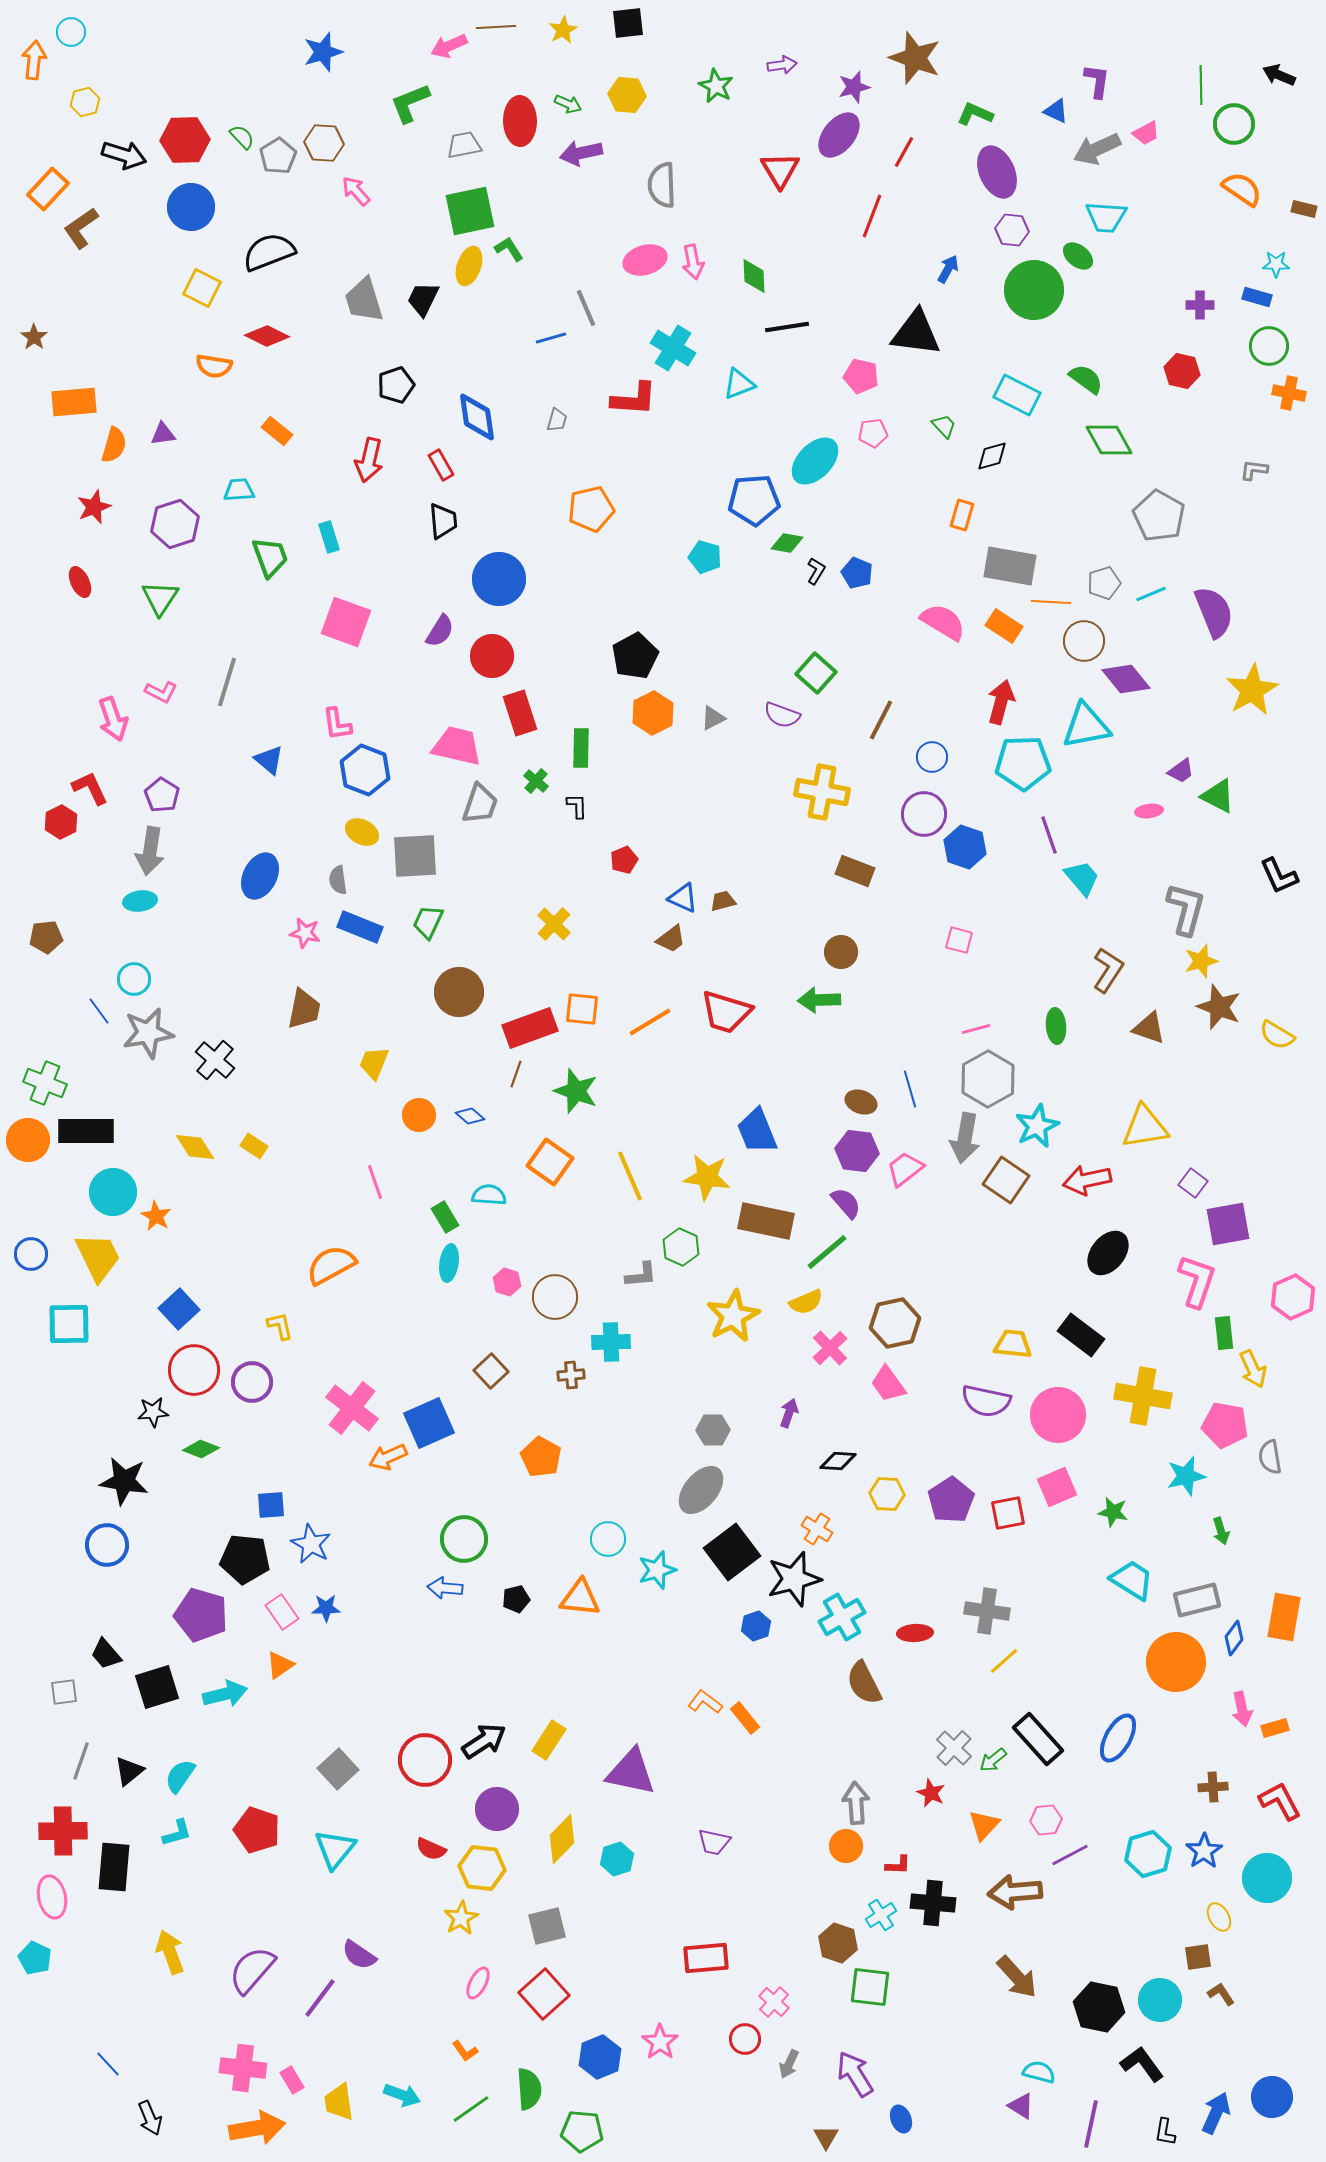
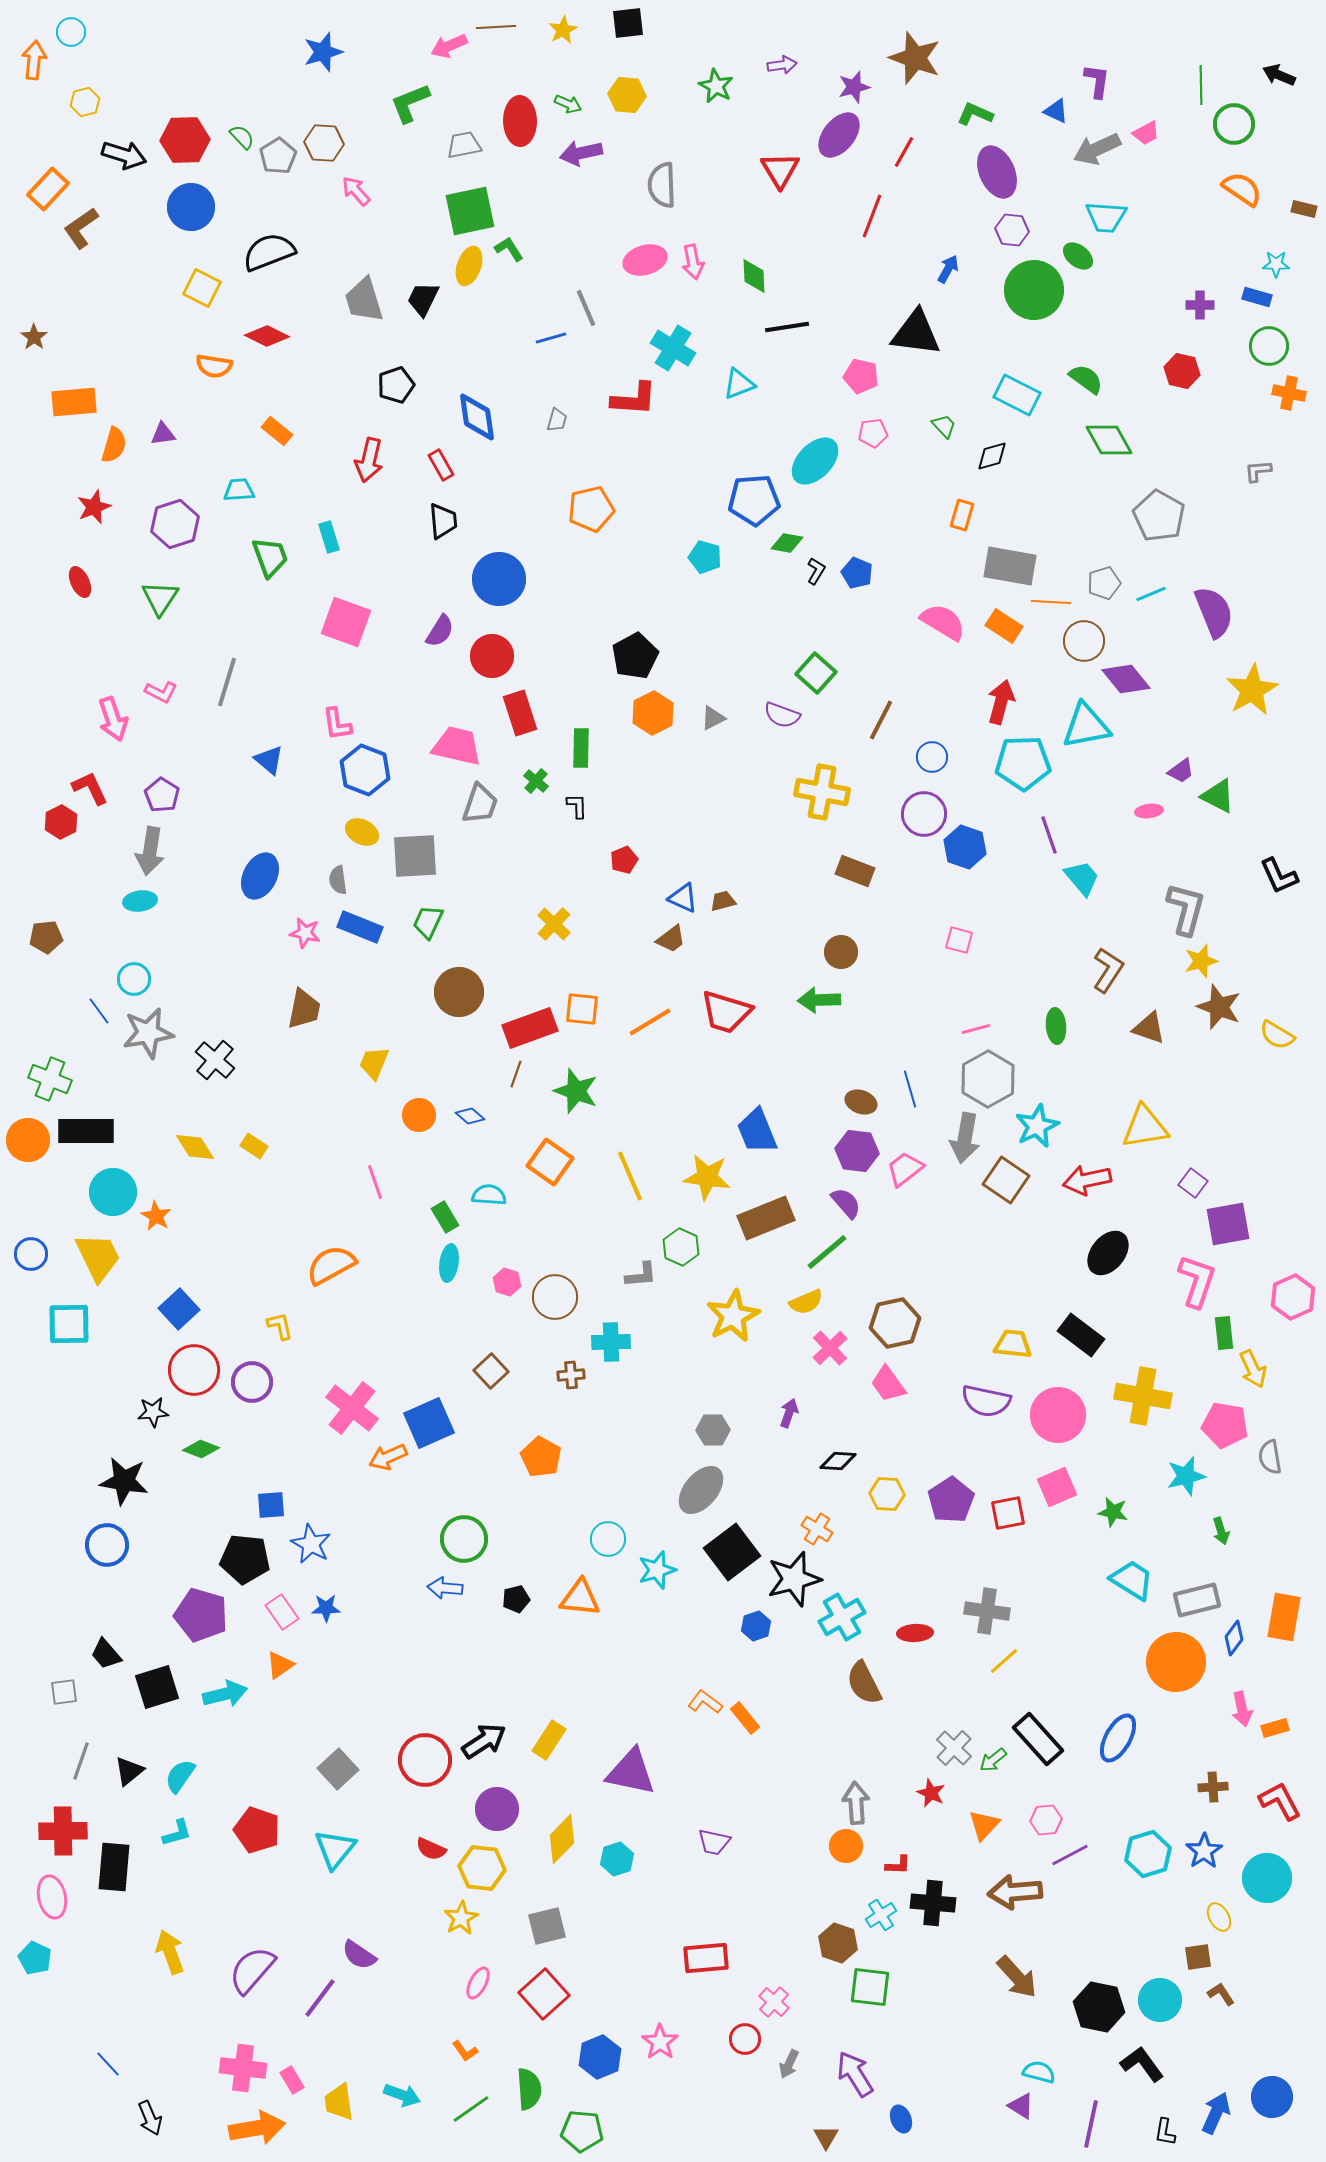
gray L-shape at (1254, 470): moved 4 px right, 1 px down; rotated 12 degrees counterclockwise
green cross at (45, 1083): moved 5 px right, 4 px up
brown rectangle at (766, 1221): moved 3 px up; rotated 34 degrees counterclockwise
